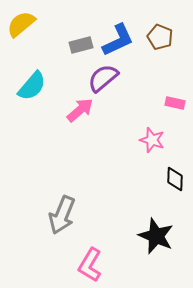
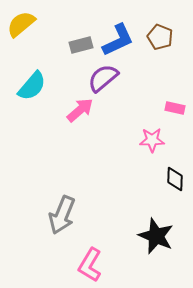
pink rectangle: moved 5 px down
pink star: rotated 20 degrees counterclockwise
